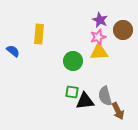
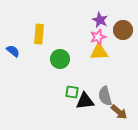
green circle: moved 13 px left, 2 px up
brown arrow: moved 1 px right, 1 px down; rotated 24 degrees counterclockwise
